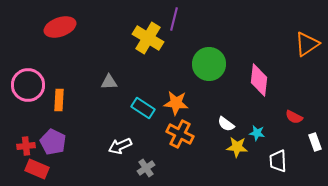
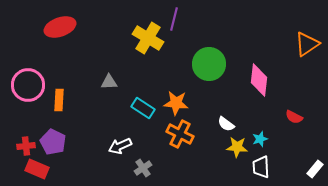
cyan star: moved 3 px right, 6 px down; rotated 28 degrees counterclockwise
white rectangle: moved 27 px down; rotated 60 degrees clockwise
white trapezoid: moved 17 px left, 6 px down
gray cross: moved 3 px left
